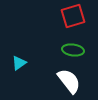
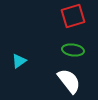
cyan triangle: moved 2 px up
